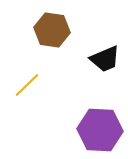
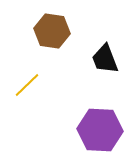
brown hexagon: moved 1 px down
black trapezoid: rotated 92 degrees clockwise
